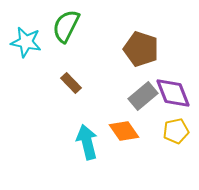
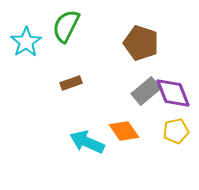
cyan star: rotated 28 degrees clockwise
brown pentagon: moved 6 px up
brown rectangle: rotated 65 degrees counterclockwise
gray rectangle: moved 3 px right, 5 px up
cyan arrow: rotated 52 degrees counterclockwise
